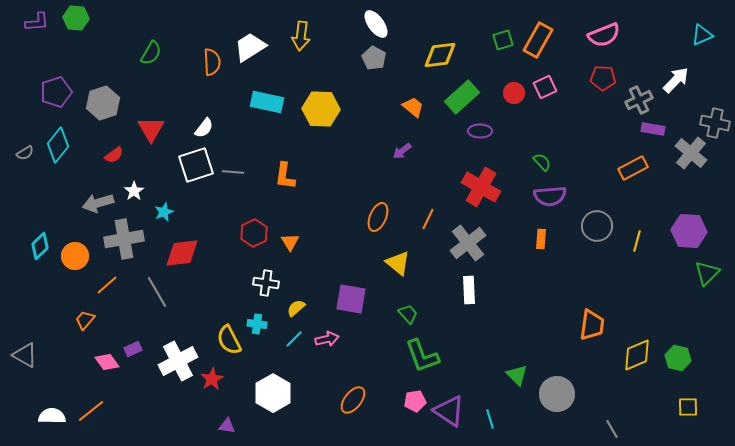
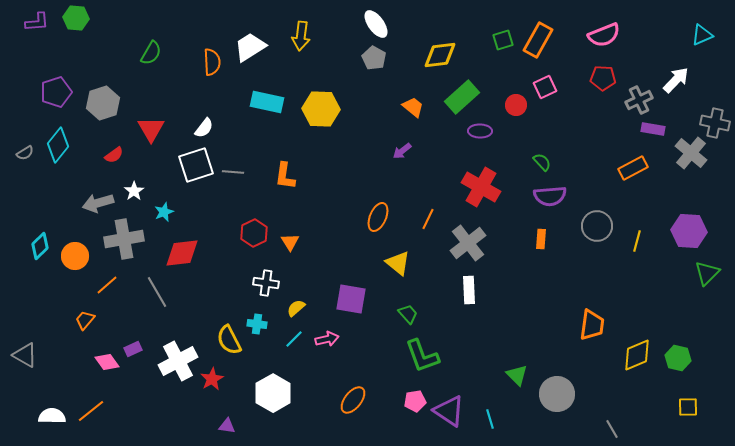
red circle at (514, 93): moved 2 px right, 12 px down
